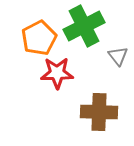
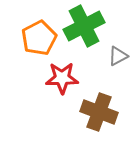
gray triangle: rotated 40 degrees clockwise
red star: moved 5 px right, 5 px down
brown cross: rotated 18 degrees clockwise
